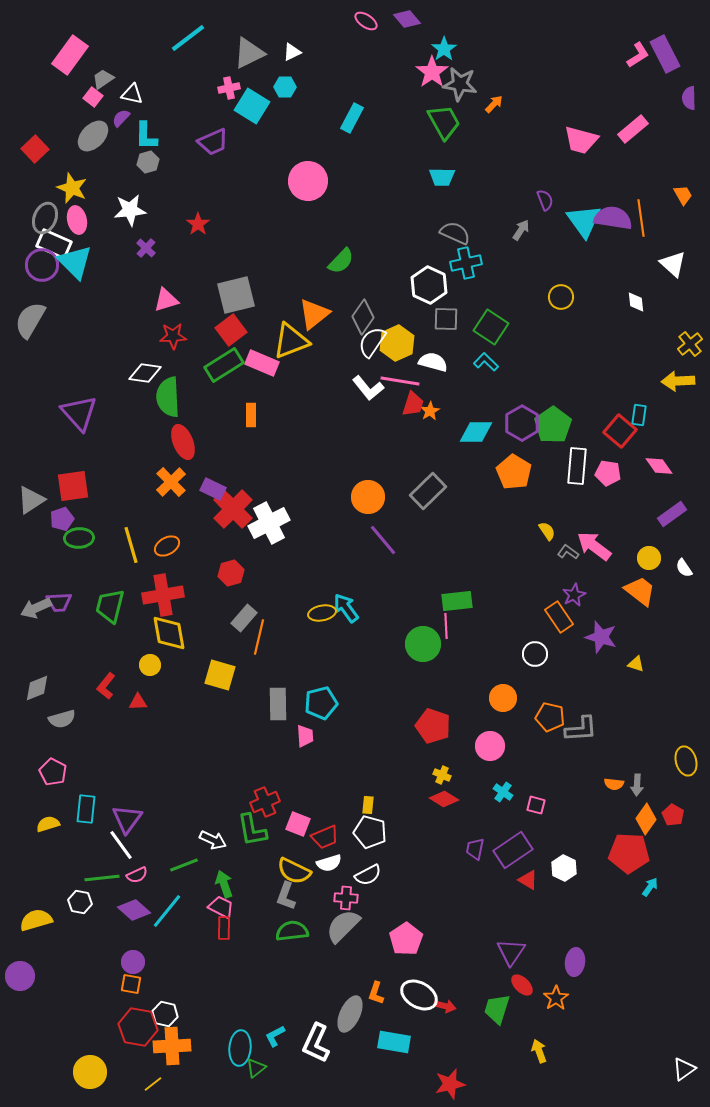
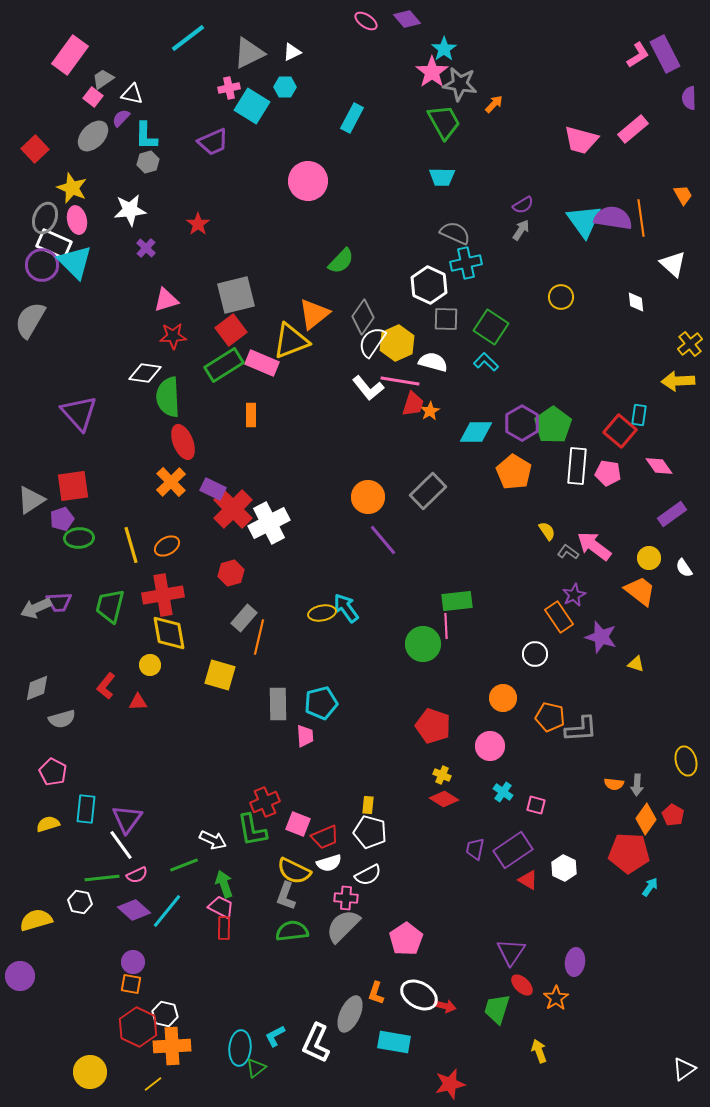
purple semicircle at (545, 200): moved 22 px left, 5 px down; rotated 80 degrees clockwise
red hexagon at (138, 1027): rotated 15 degrees clockwise
